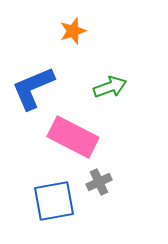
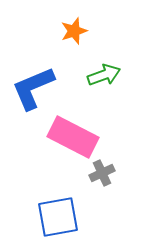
orange star: moved 1 px right
green arrow: moved 6 px left, 12 px up
gray cross: moved 3 px right, 9 px up
blue square: moved 4 px right, 16 px down
